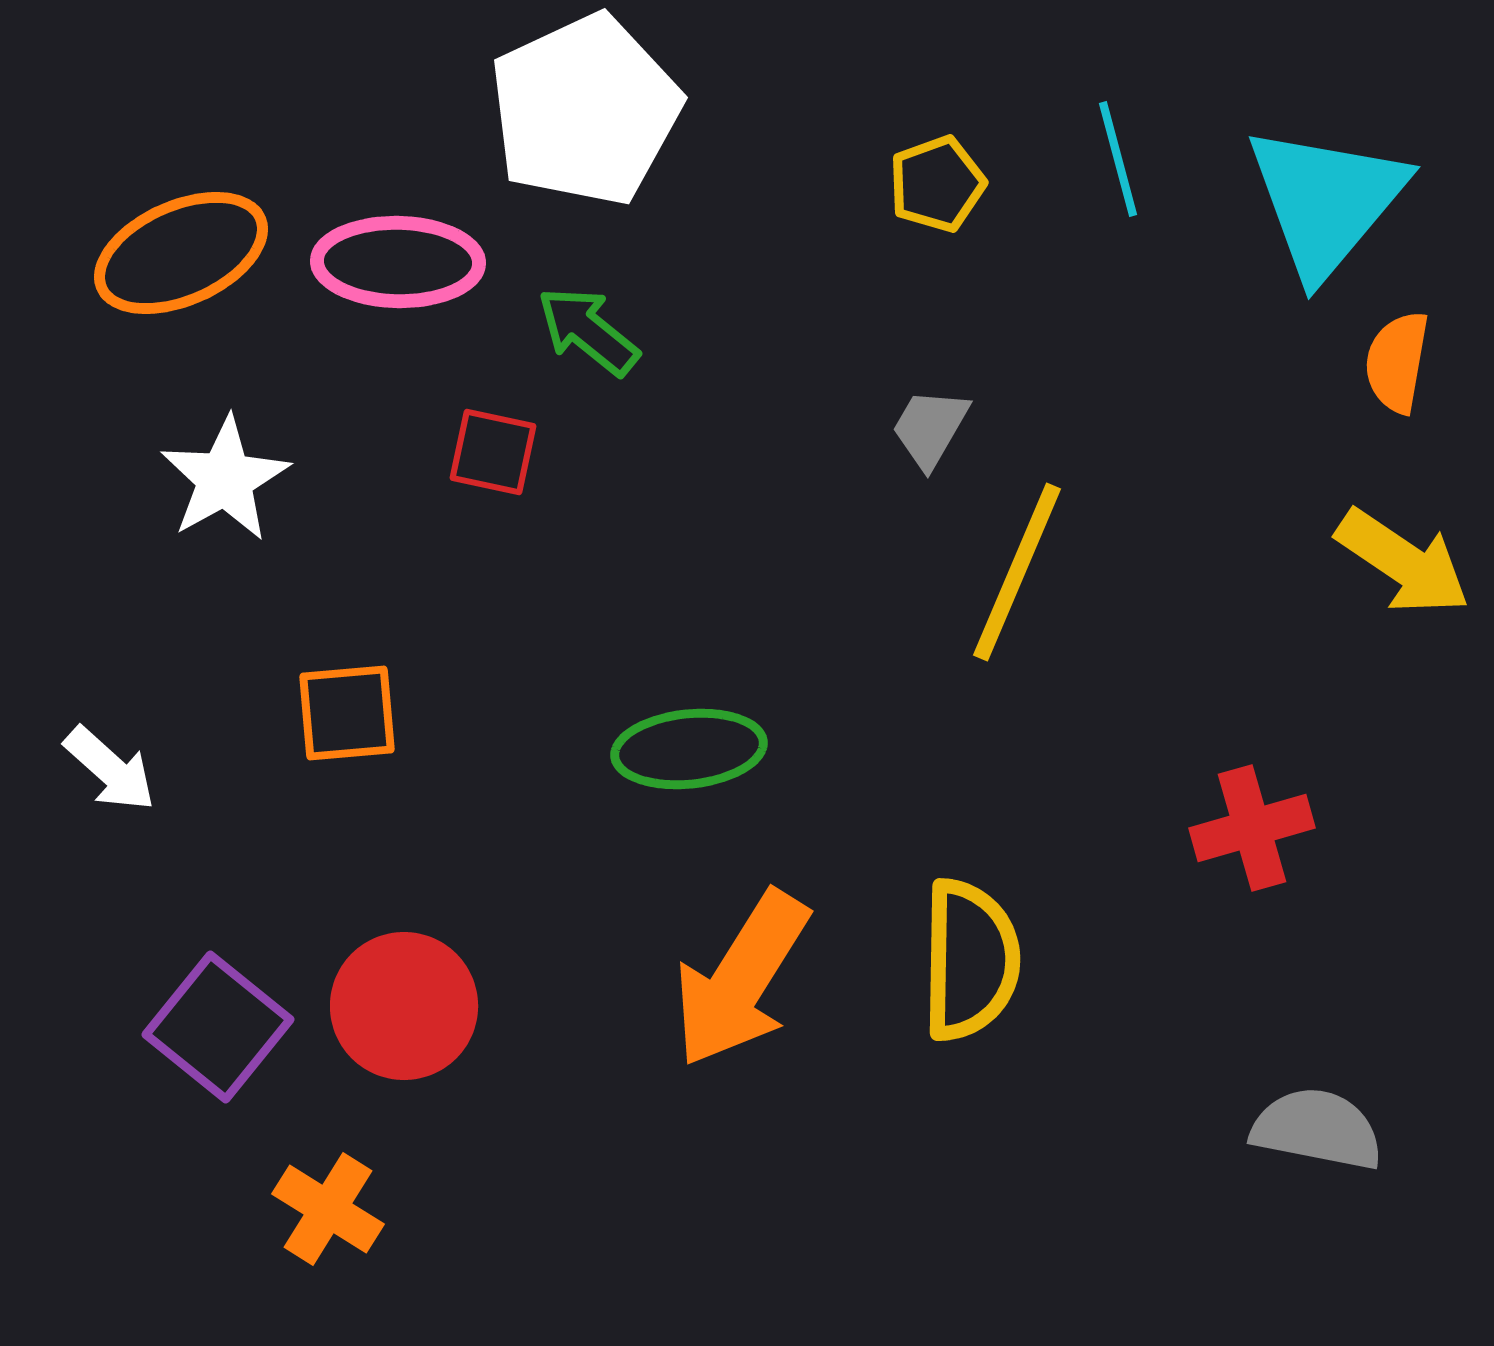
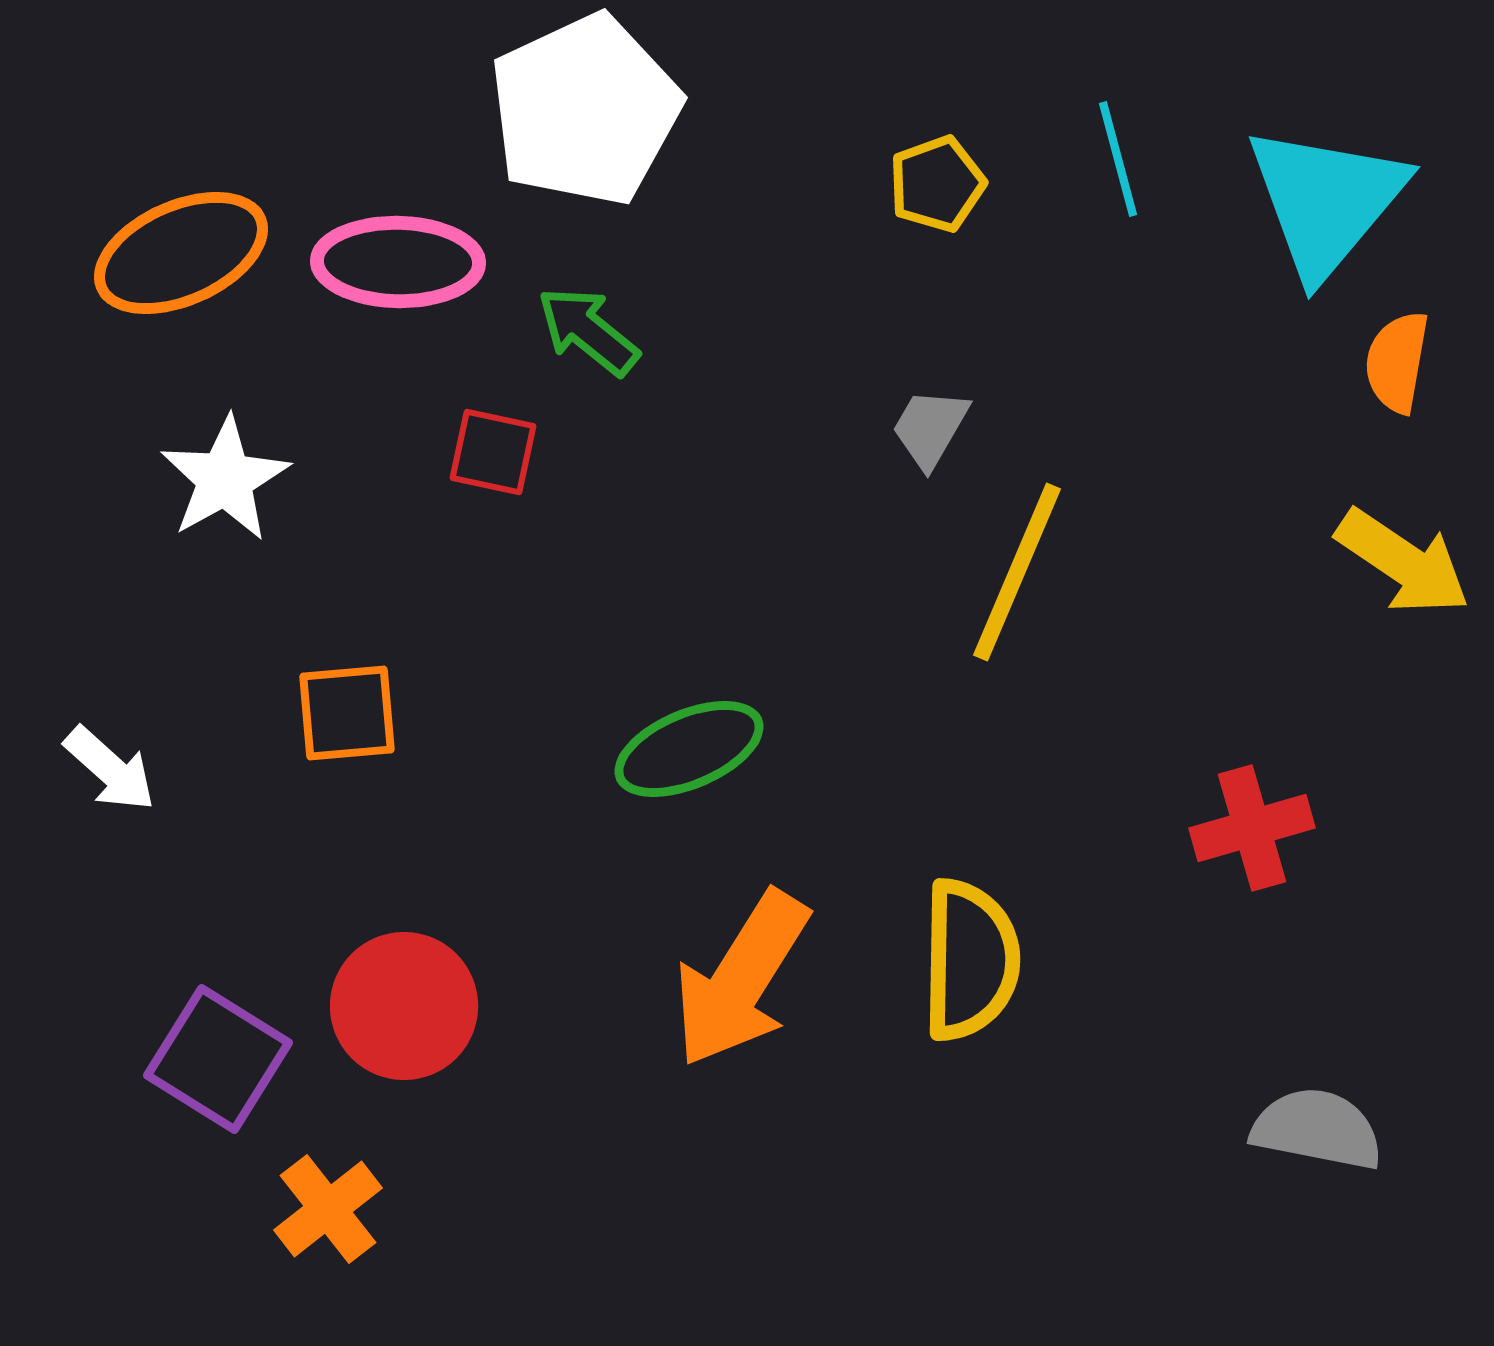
green ellipse: rotated 17 degrees counterclockwise
purple square: moved 32 px down; rotated 7 degrees counterclockwise
orange cross: rotated 20 degrees clockwise
